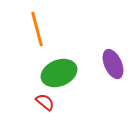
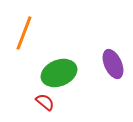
orange line: moved 13 px left, 4 px down; rotated 36 degrees clockwise
